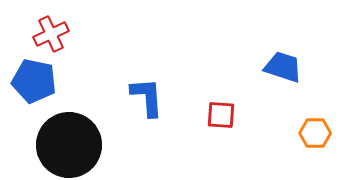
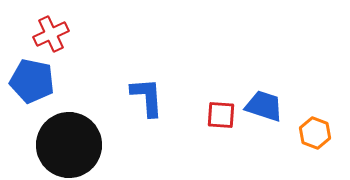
blue trapezoid: moved 19 px left, 39 px down
blue pentagon: moved 2 px left
orange hexagon: rotated 20 degrees clockwise
